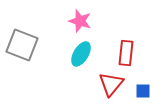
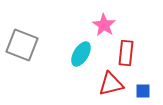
pink star: moved 24 px right, 4 px down; rotated 15 degrees clockwise
red triangle: rotated 36 degrees clockwise
